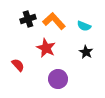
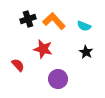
red star: moved 3 px left, 1 px down; rotated 12 degrees counterclockwise
